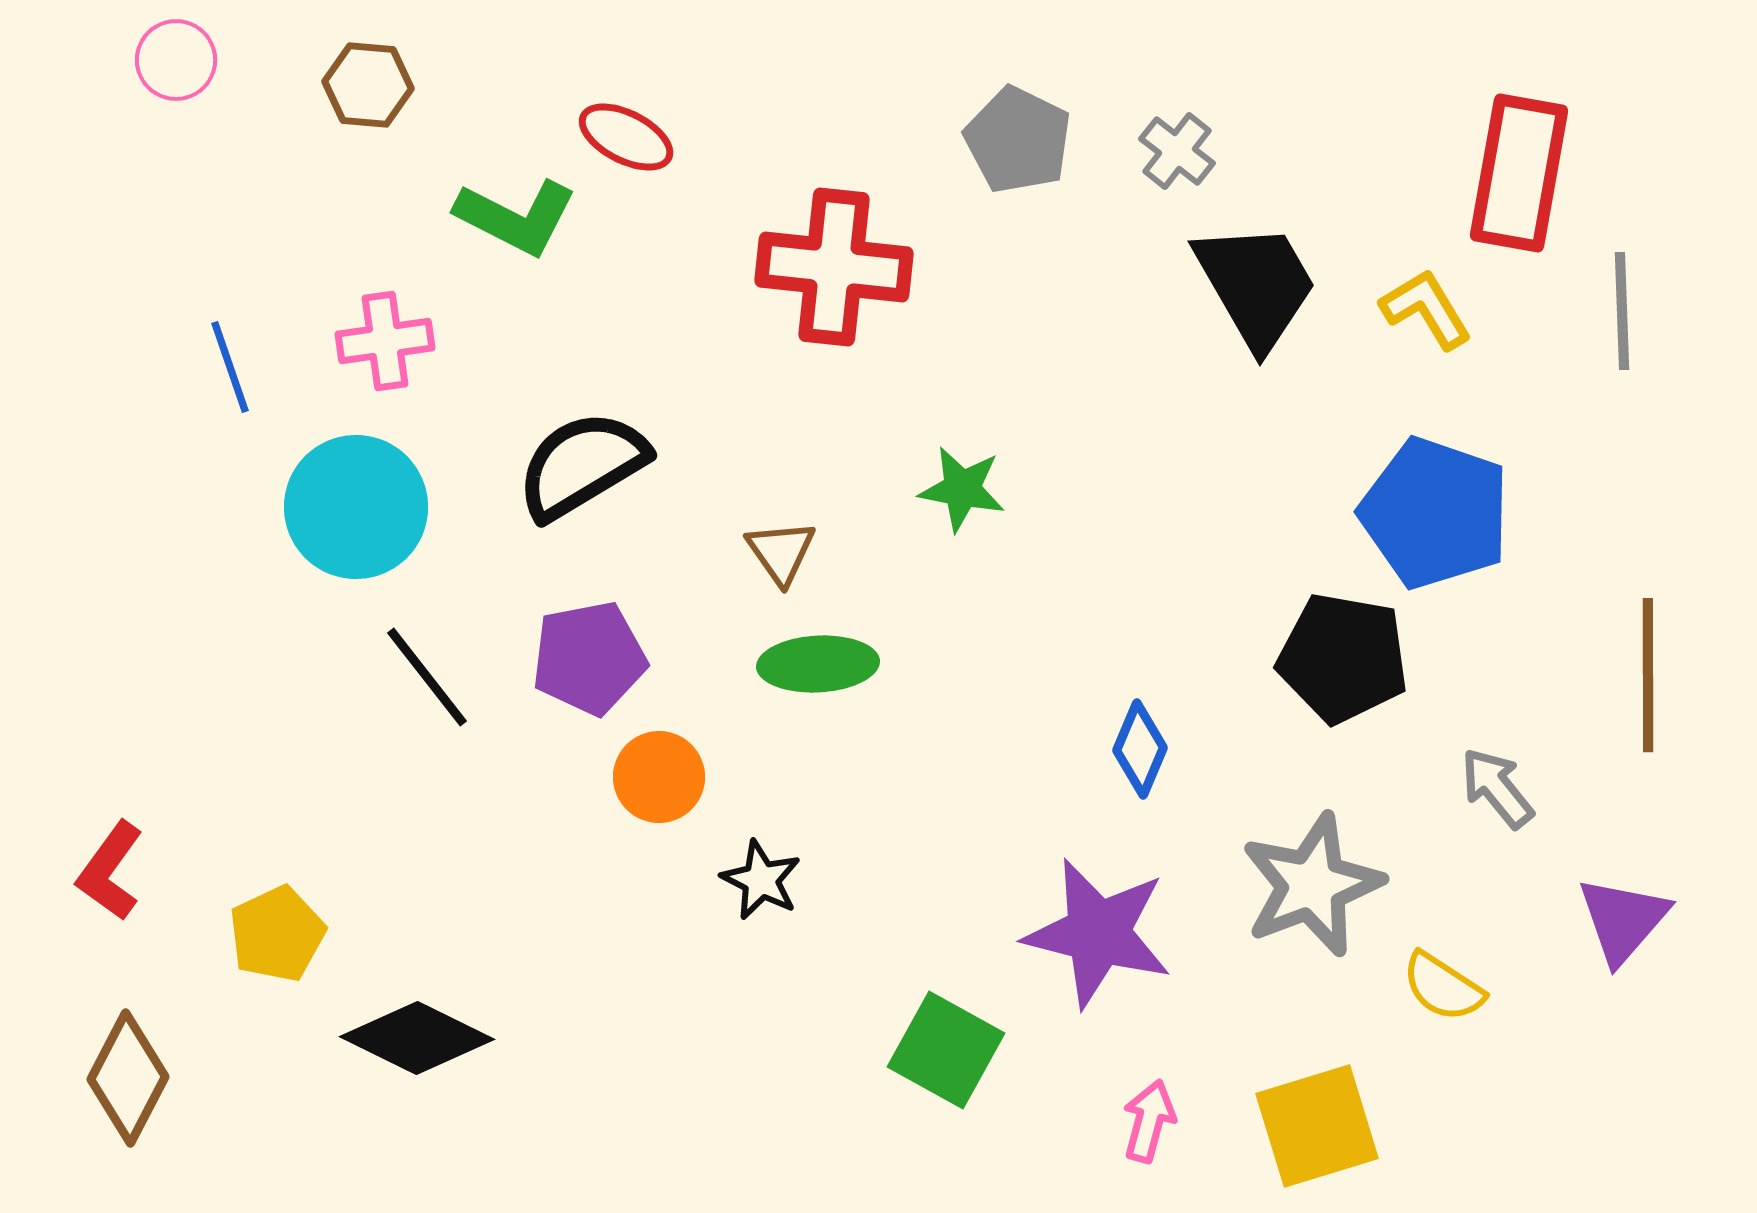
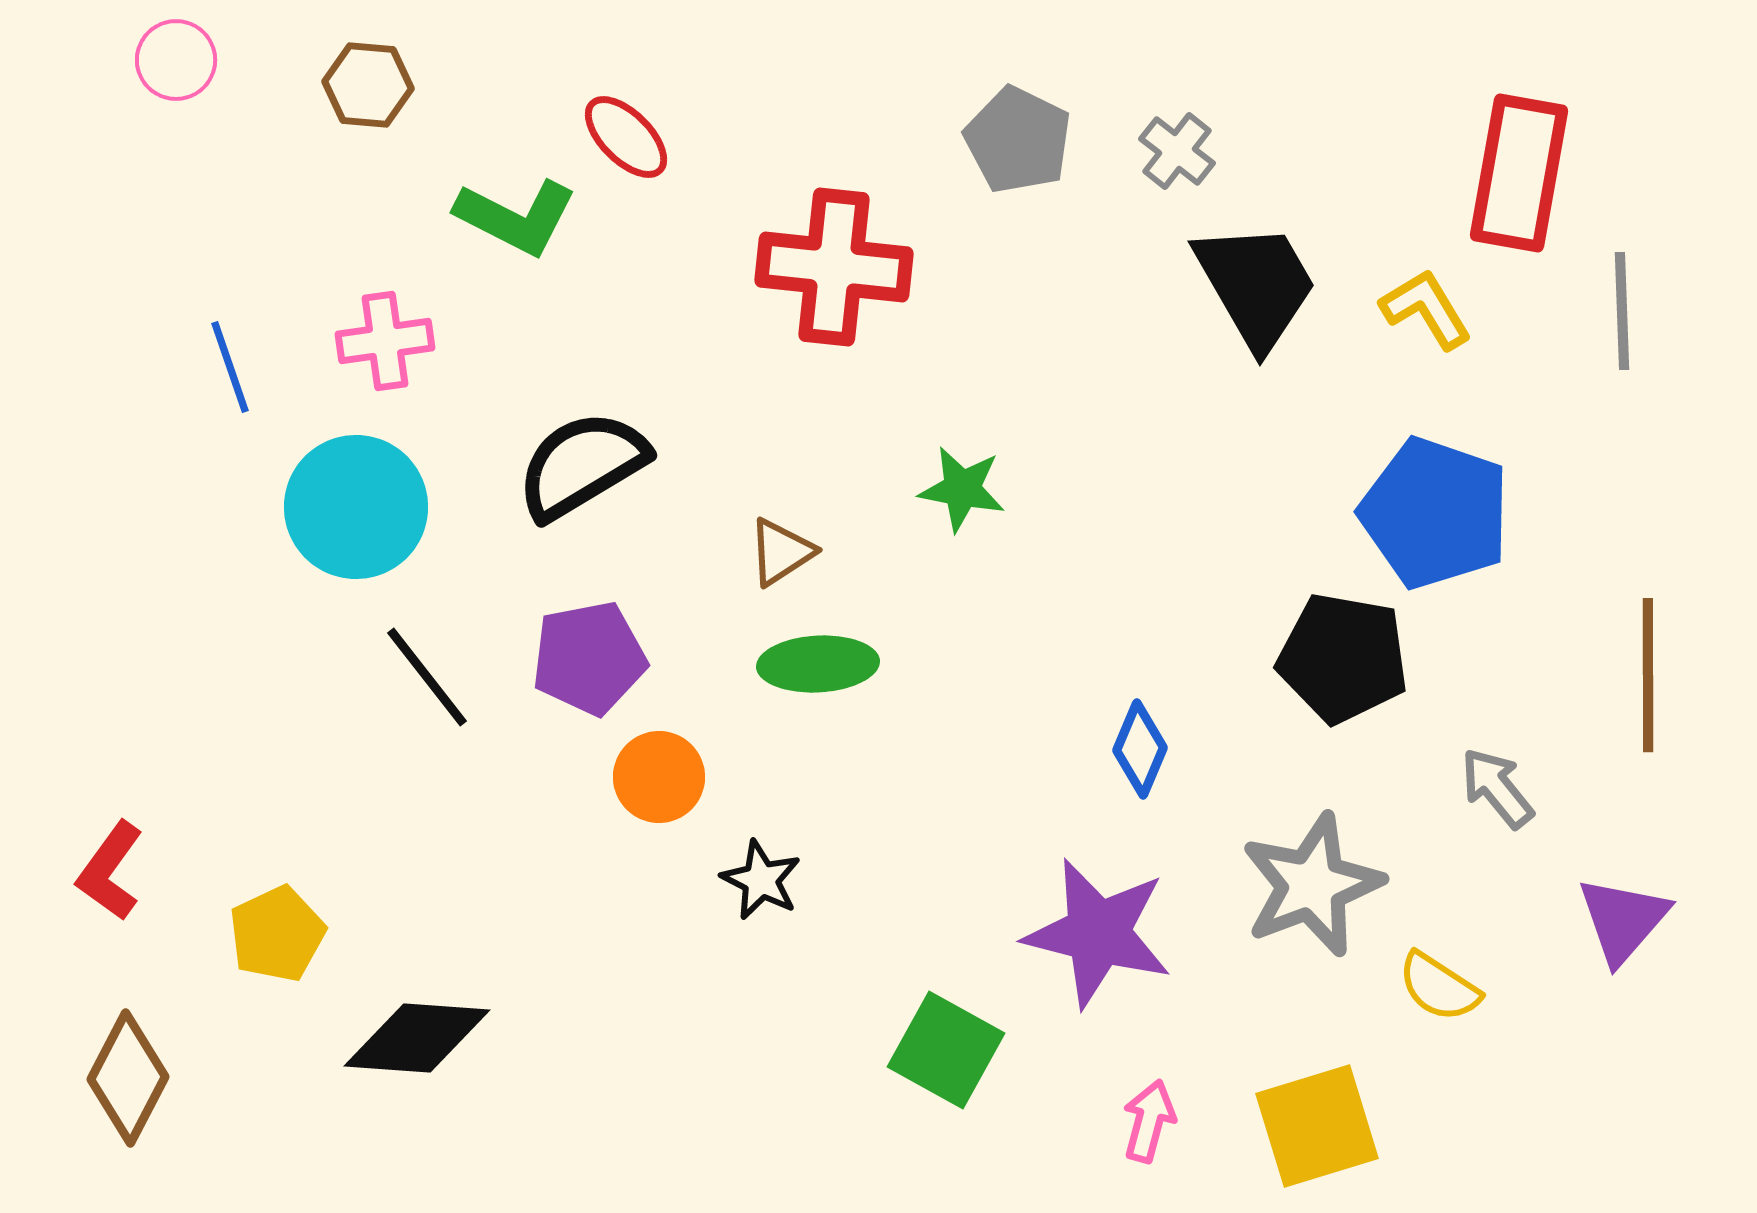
red ellipse: rotated 18 degrees clockwise
brown triangle: rotated 32 degrees clockwise
yellow semicircle: moved 4 px left
black diamond: rotated 22 degrees counterclockwise
